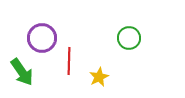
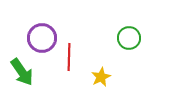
red line: moved 4 px up
yellow star: moved 2 px right
